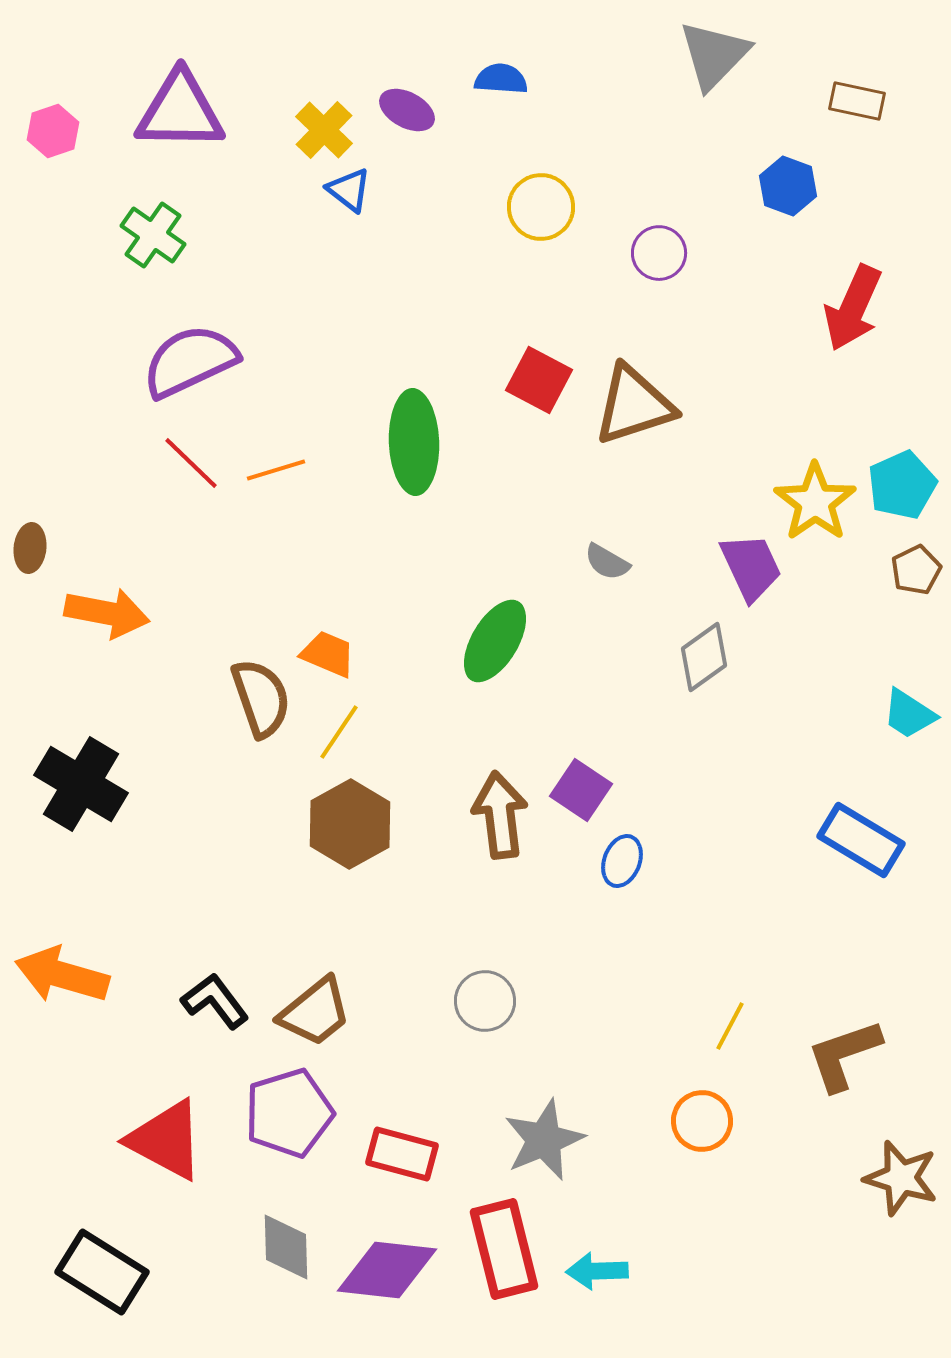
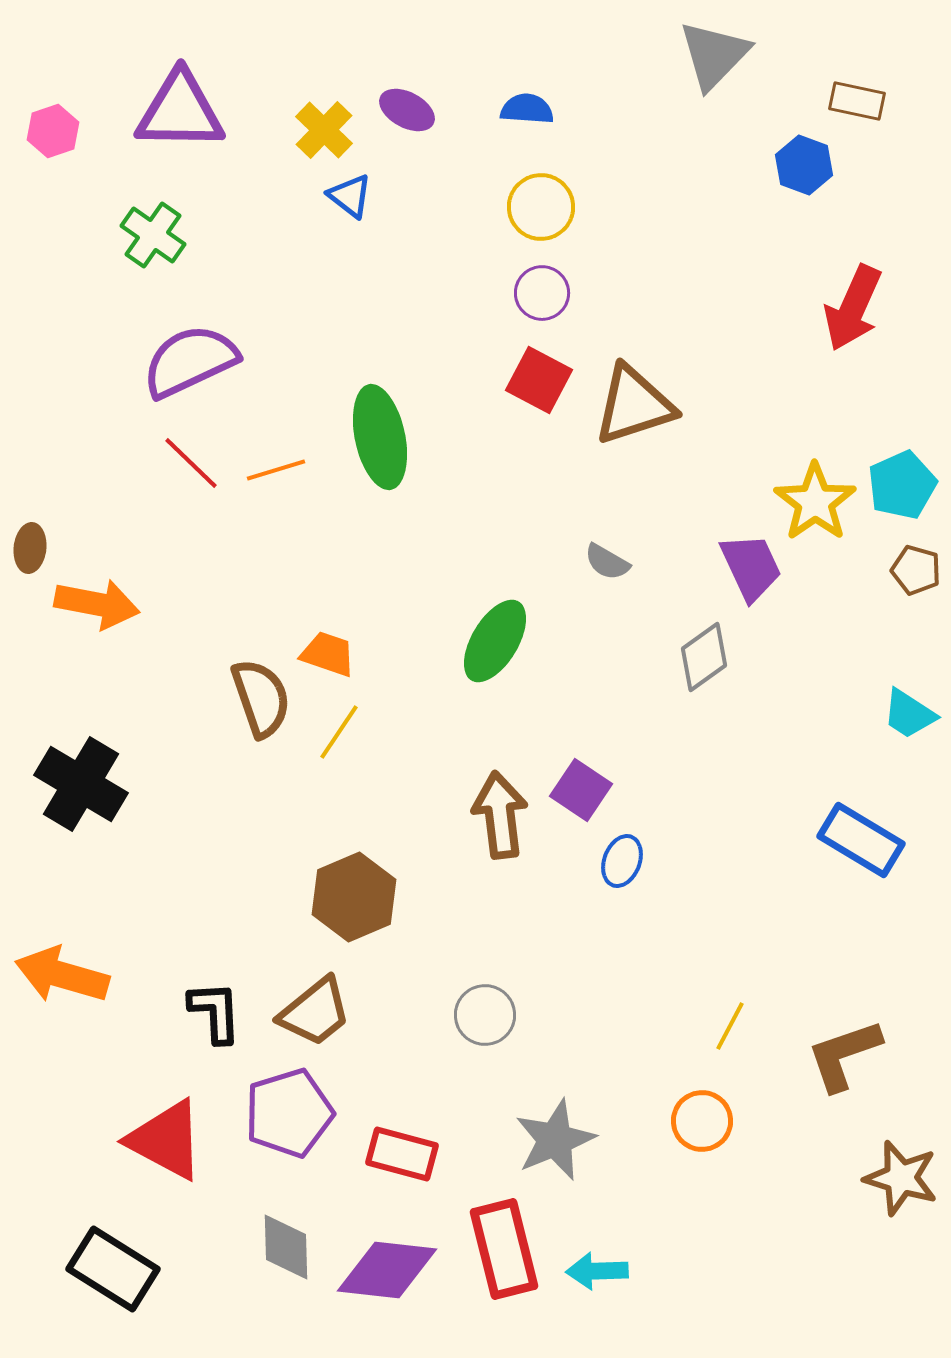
blue semicircle at (501, 79): moved 26 px right, 30 px down
blue hexagon at (788, 186): moved 16 px right, 21 px up
blue triangle at (349, 190): moved 1 px right, 6 px down
purple circle at (659, 253): moved 117 px left, 40 px down
green ellipse at (414, 442): moved 34 px left, 5 px up; rotated 10 degrees counterclockwise
brown pentagon at (916, 570): rotated 30 degrees counterclockwise
orange arrow at (107, 613): moved 10 px left, 9 px up
orange trapezoid at (328, 654): rotated 4 degrees counterclockwise
brown hexagon at (350, 824): moved 4 px right, 73 px down; rotated 6 degrees clockwise
black L-shape at (215, 1001): moved 11 px down; rotated 34 degrees clockwise
gray circle at (485, 1001): moved 14 px down
gray star at (544, 1140): moved 11 px right
black rectangle at (102, 1272): moved 11 px right, 3 px up
